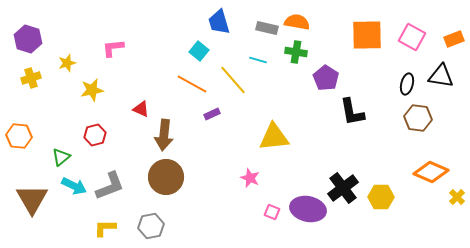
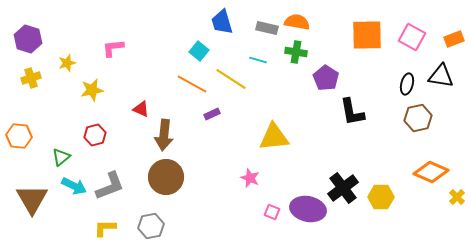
blue trapezoid at (219, 22): moved 3 px right
yellow line at (233, 80): moved 2 px left, 1 px up; rotated 16 degrees counterclockwise
brown hexagon at (418, 118): rotated 20 degrees counterclockwise
